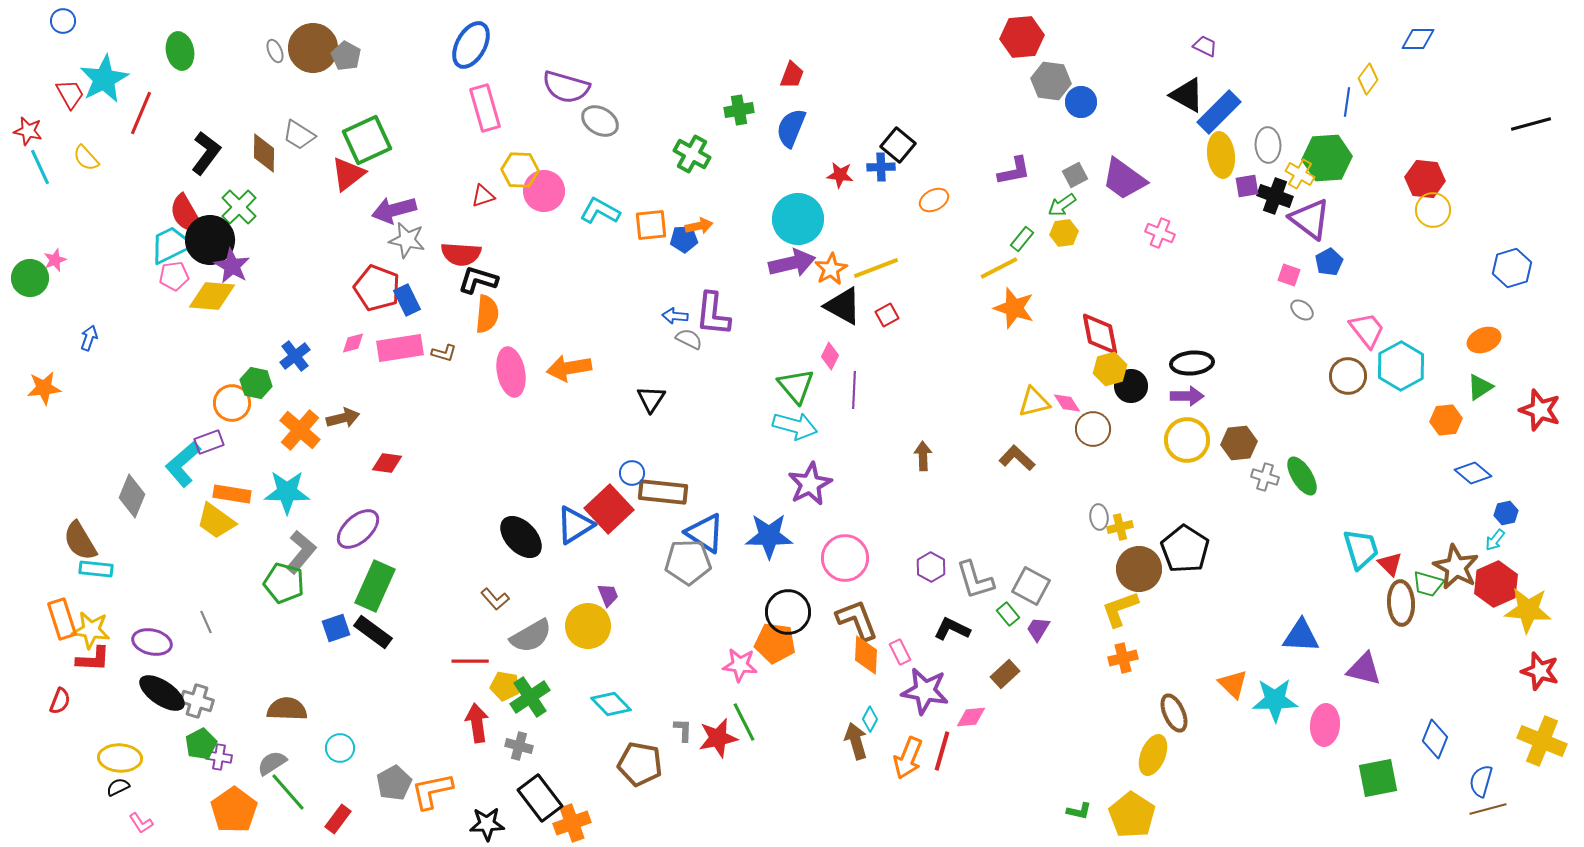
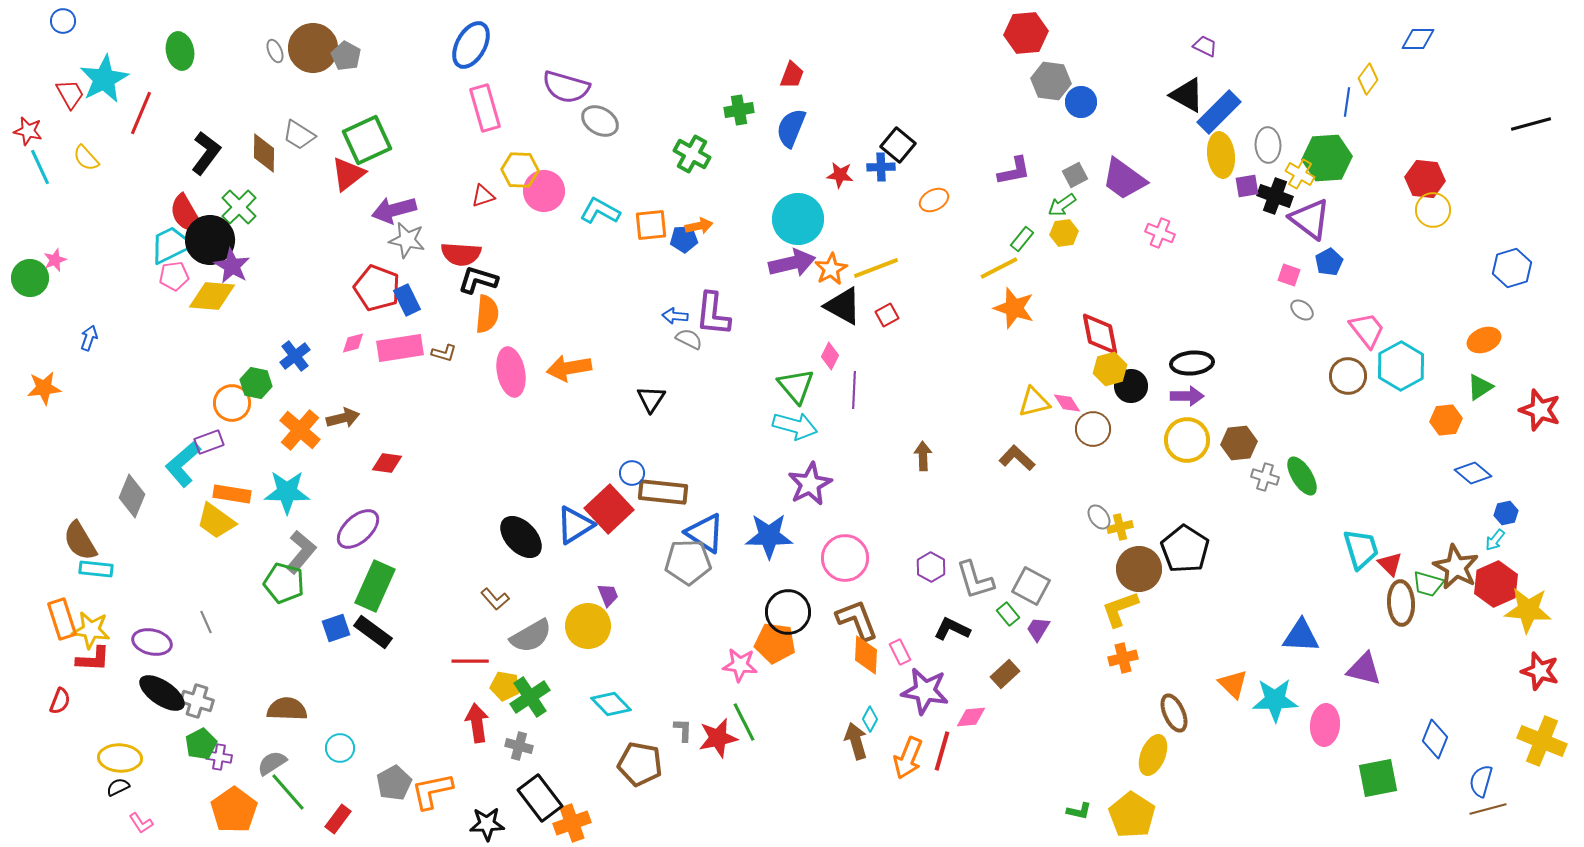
red hexagon at (1022, 37): moved 4 px right, 4 px up
gray ellipse at (1099, 517): rotated 30 degrees counterclockwise
